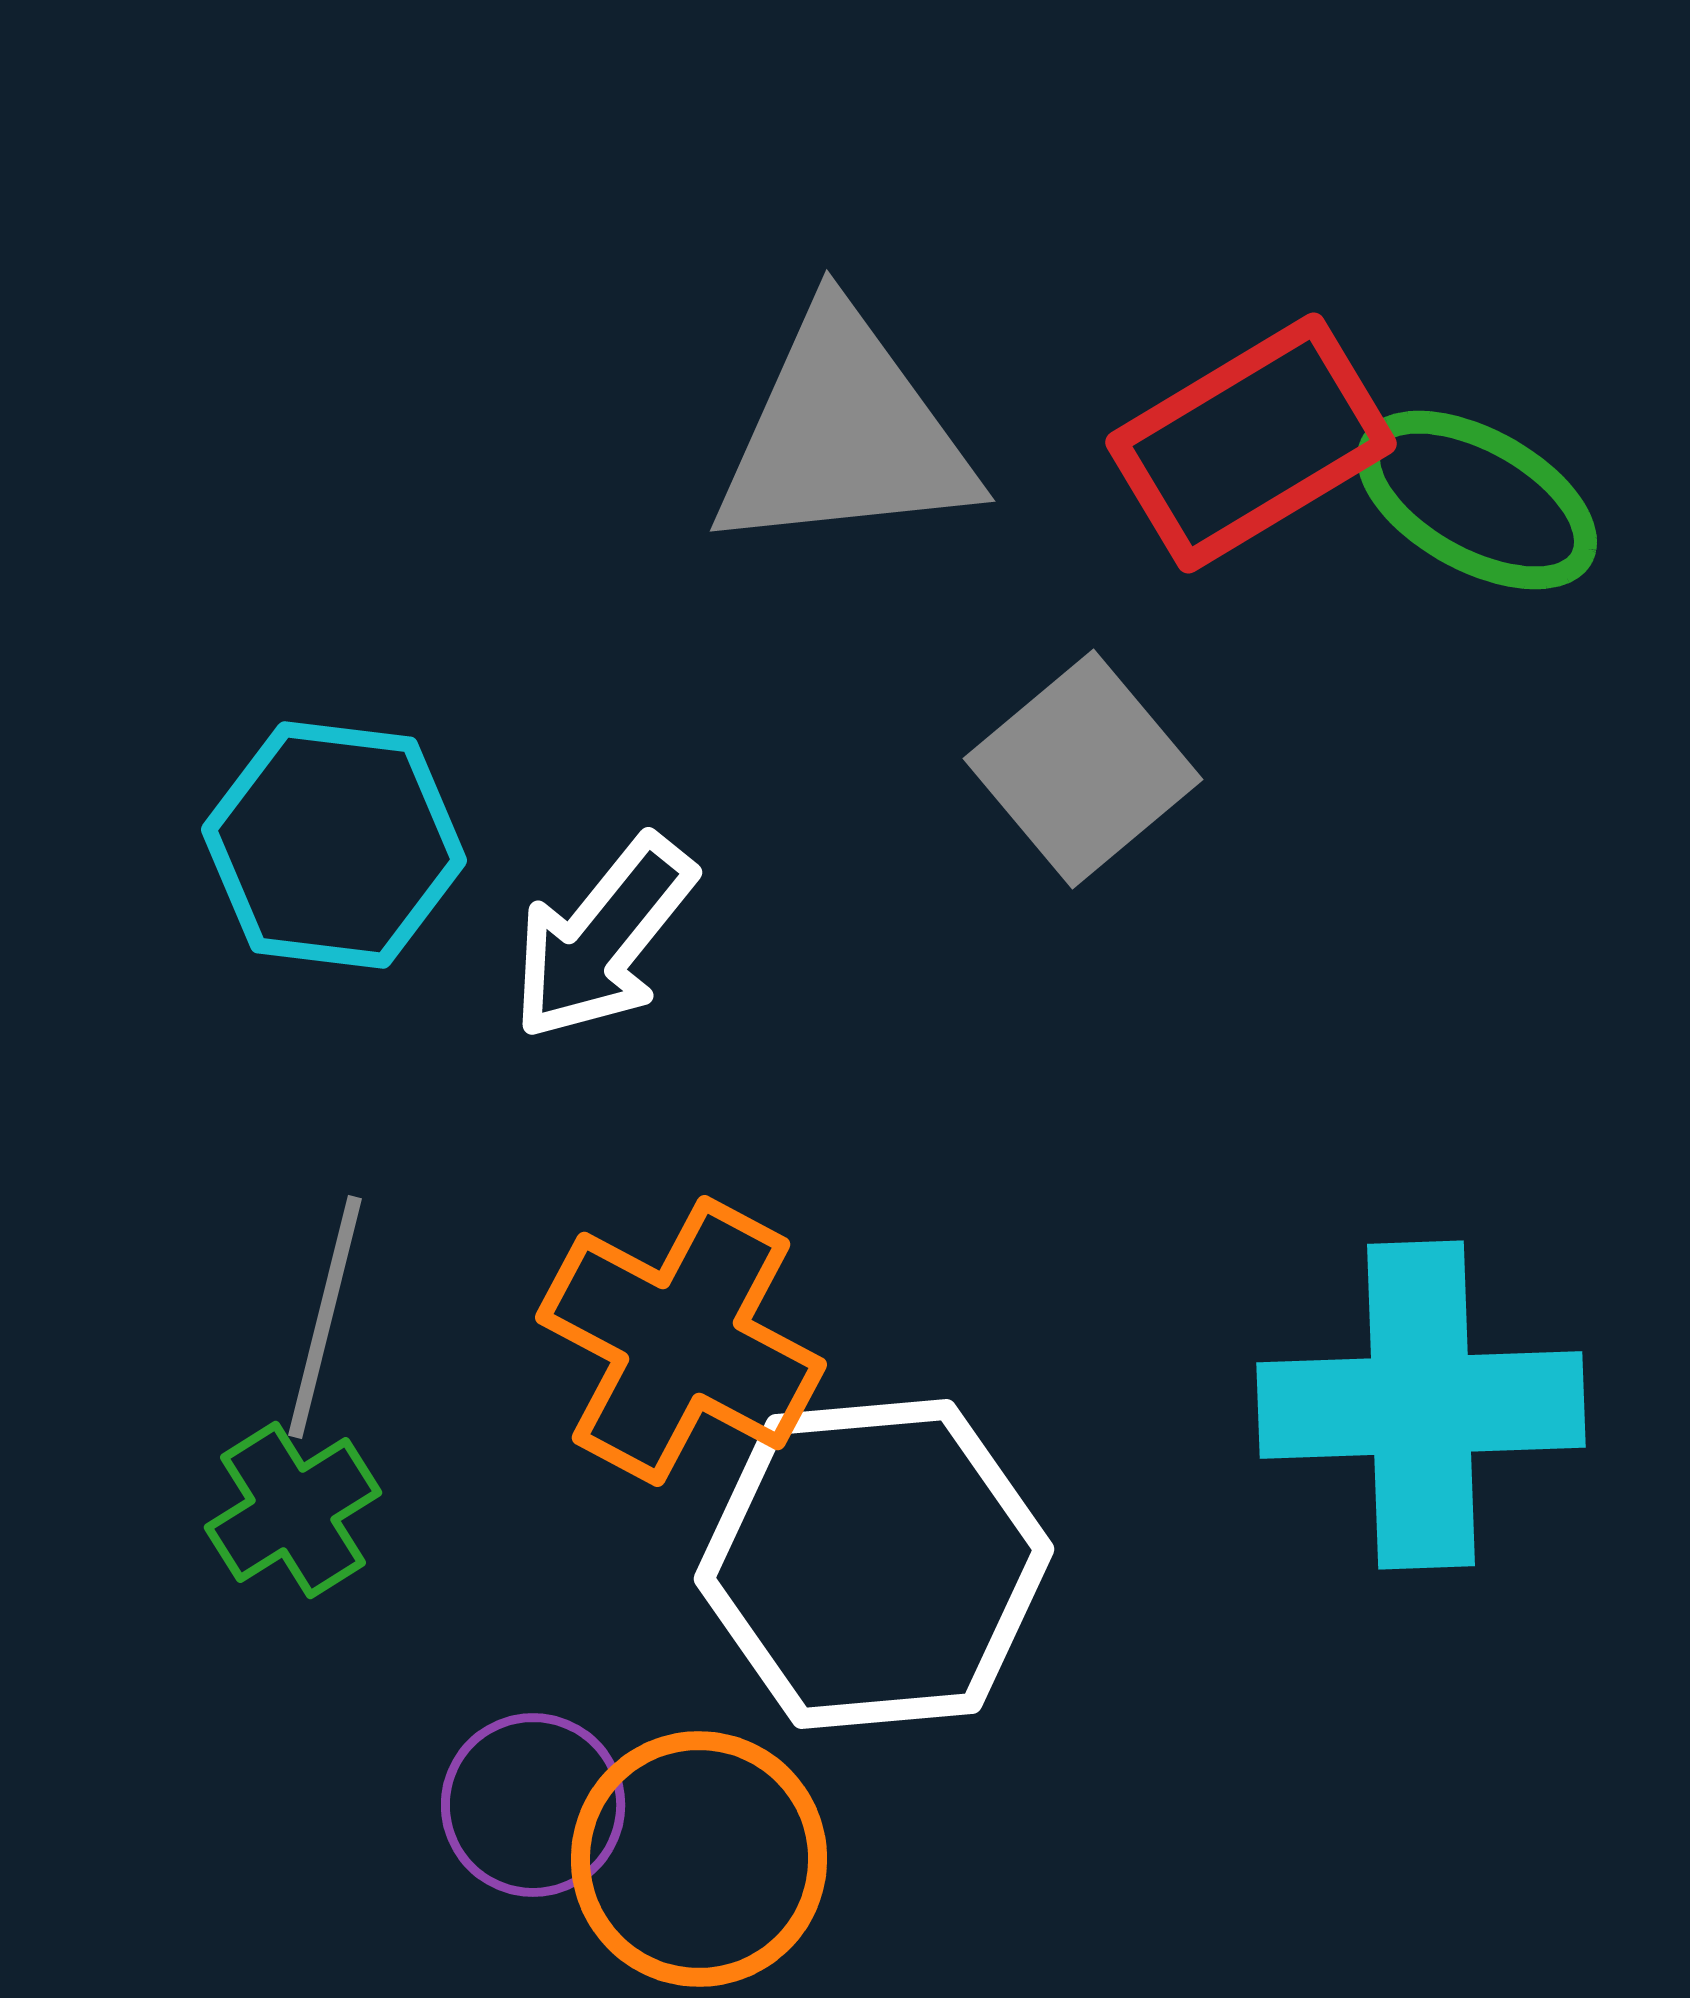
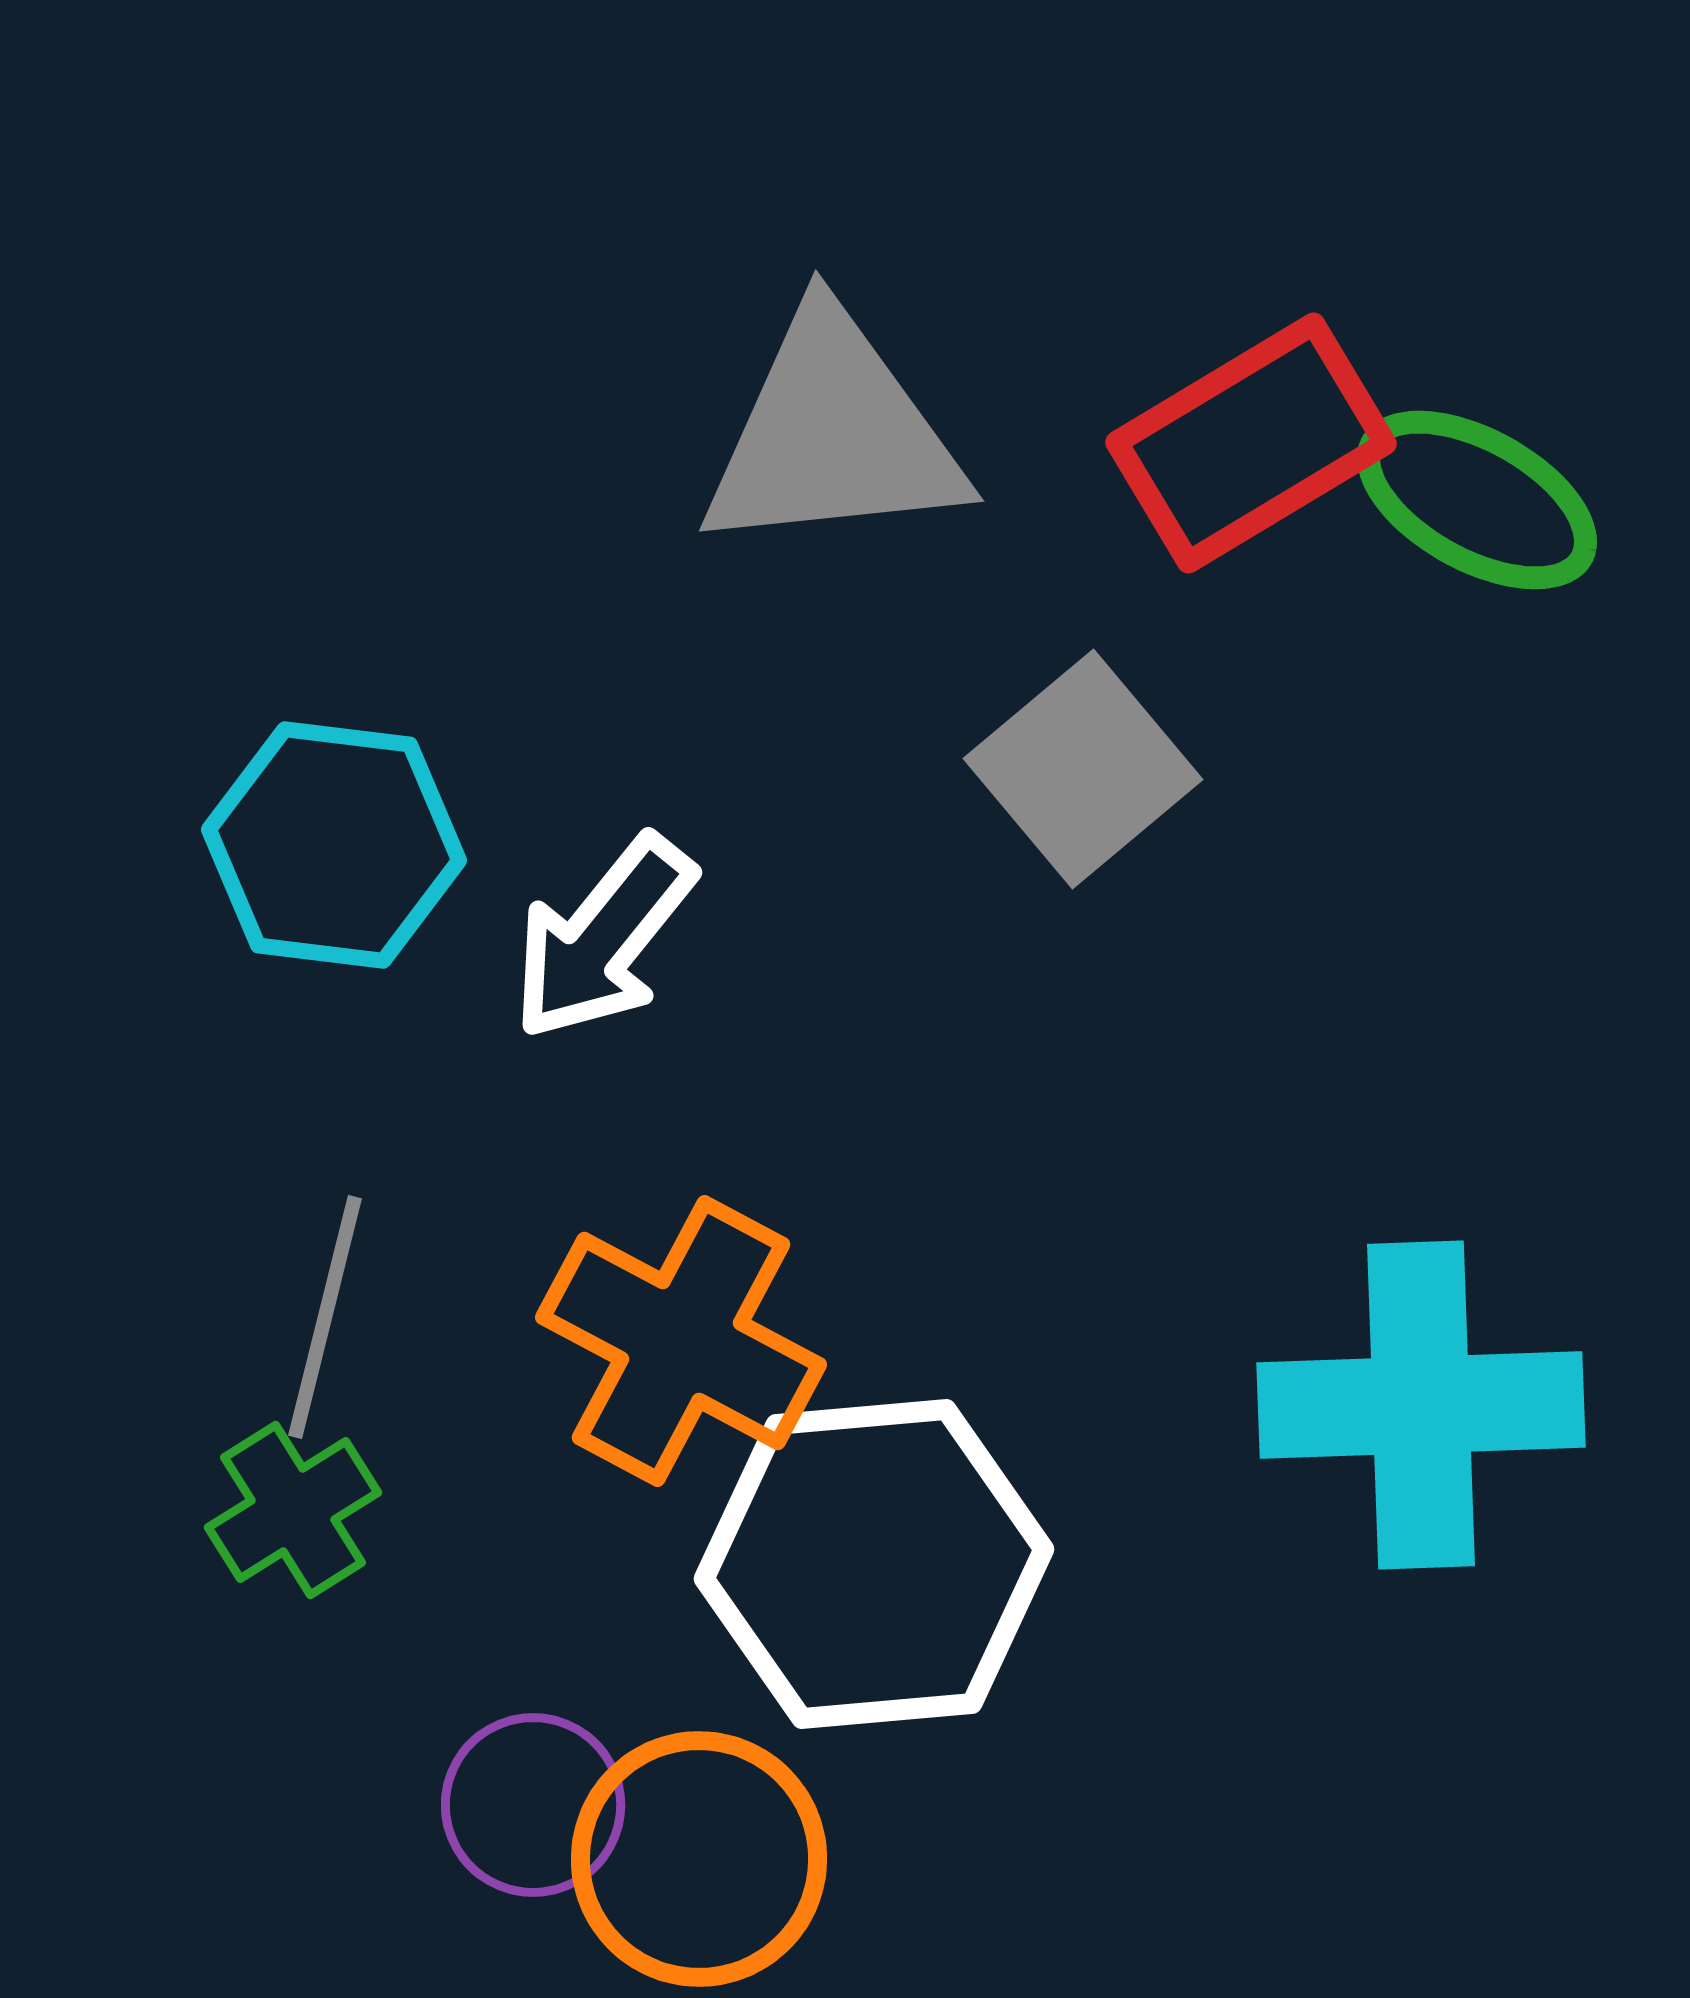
gray triangle: moved 11 px left
